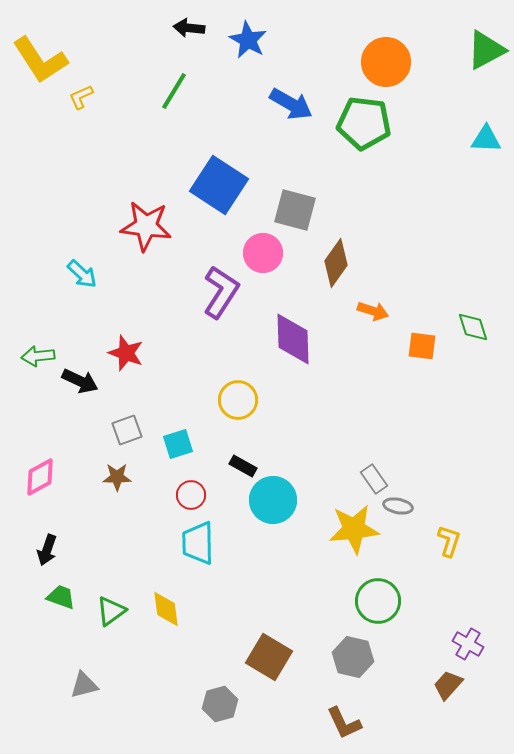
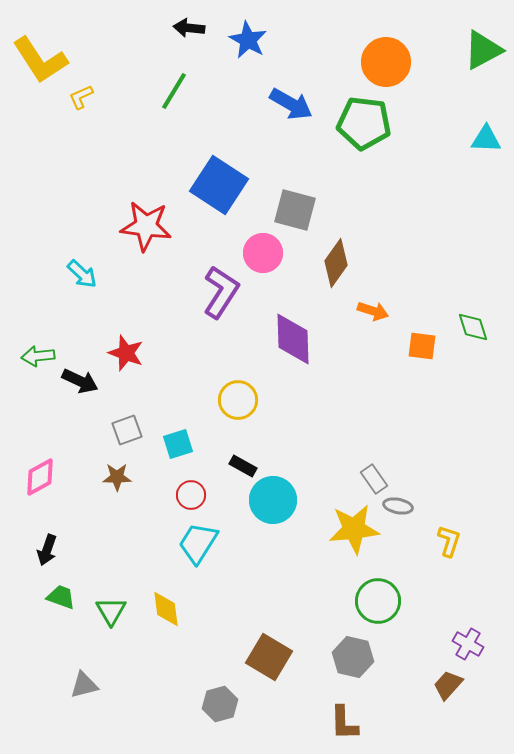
green triangle at (486, 50): moved 3 px left
cyan trapezoid at (198, 543): rotated 33 degrees clockwise
green triangle at (111, 611): rotated 24 degrees counterclockwise
brown L-shape at (344, 723): rotated 24 degrees clockwise
